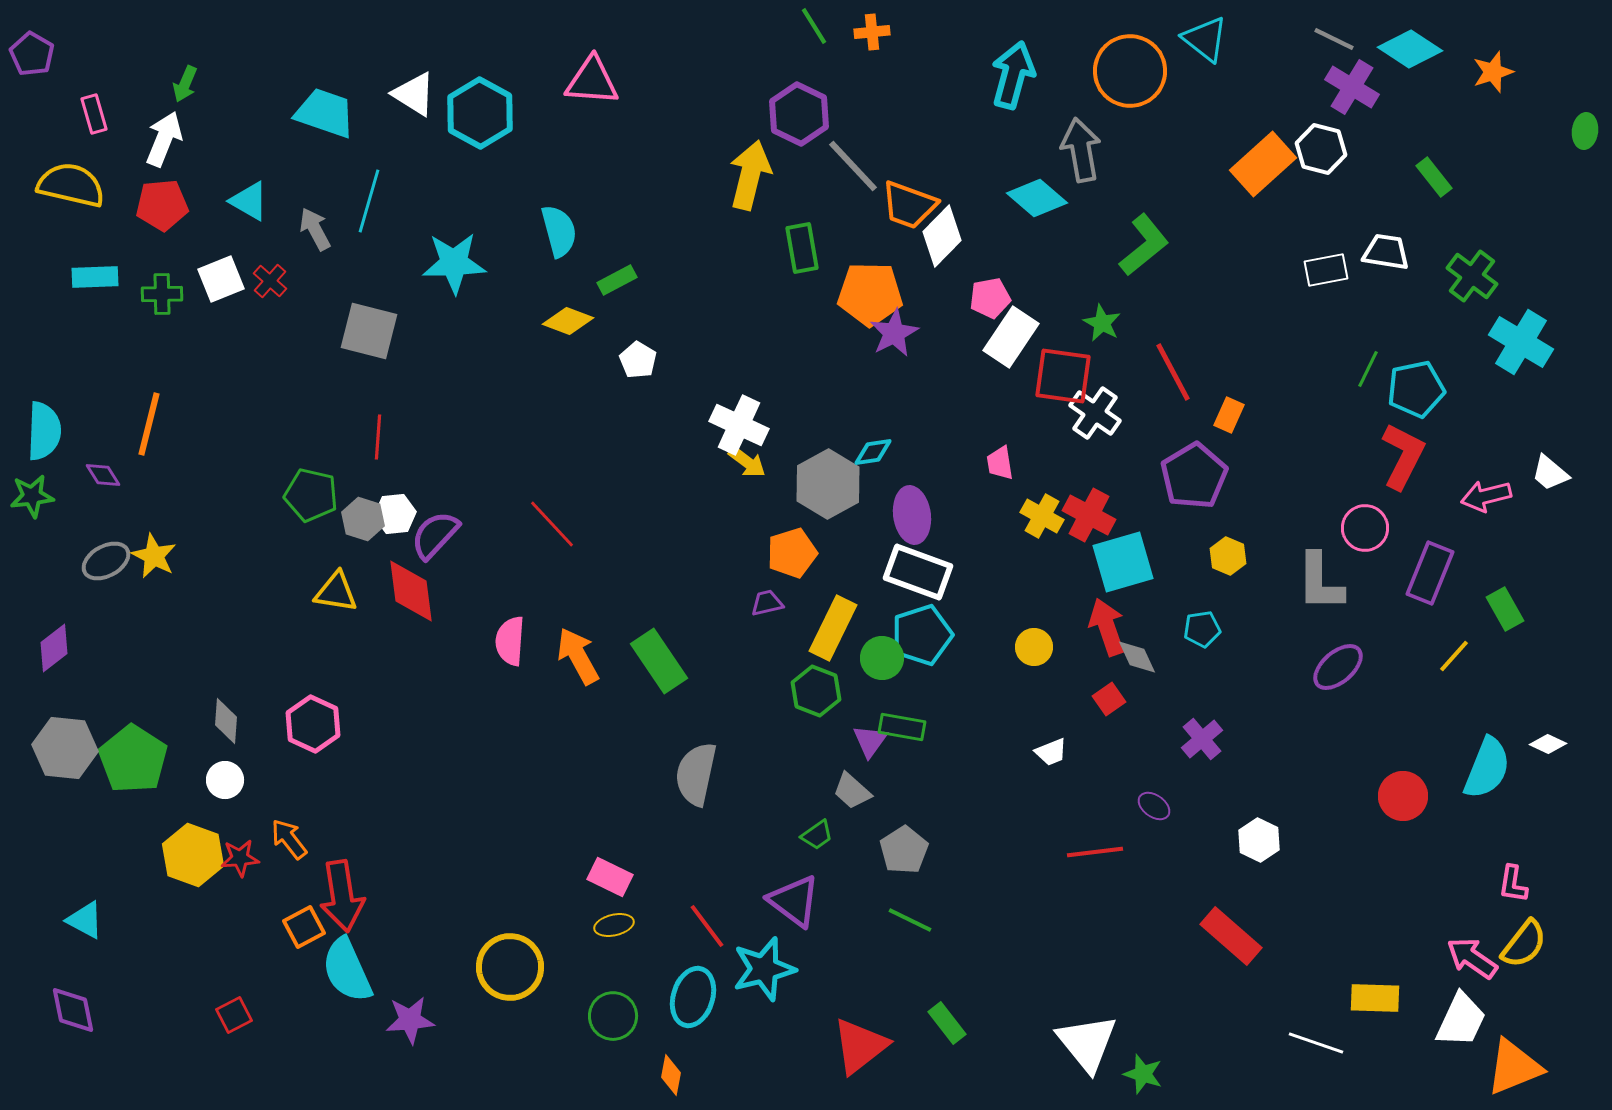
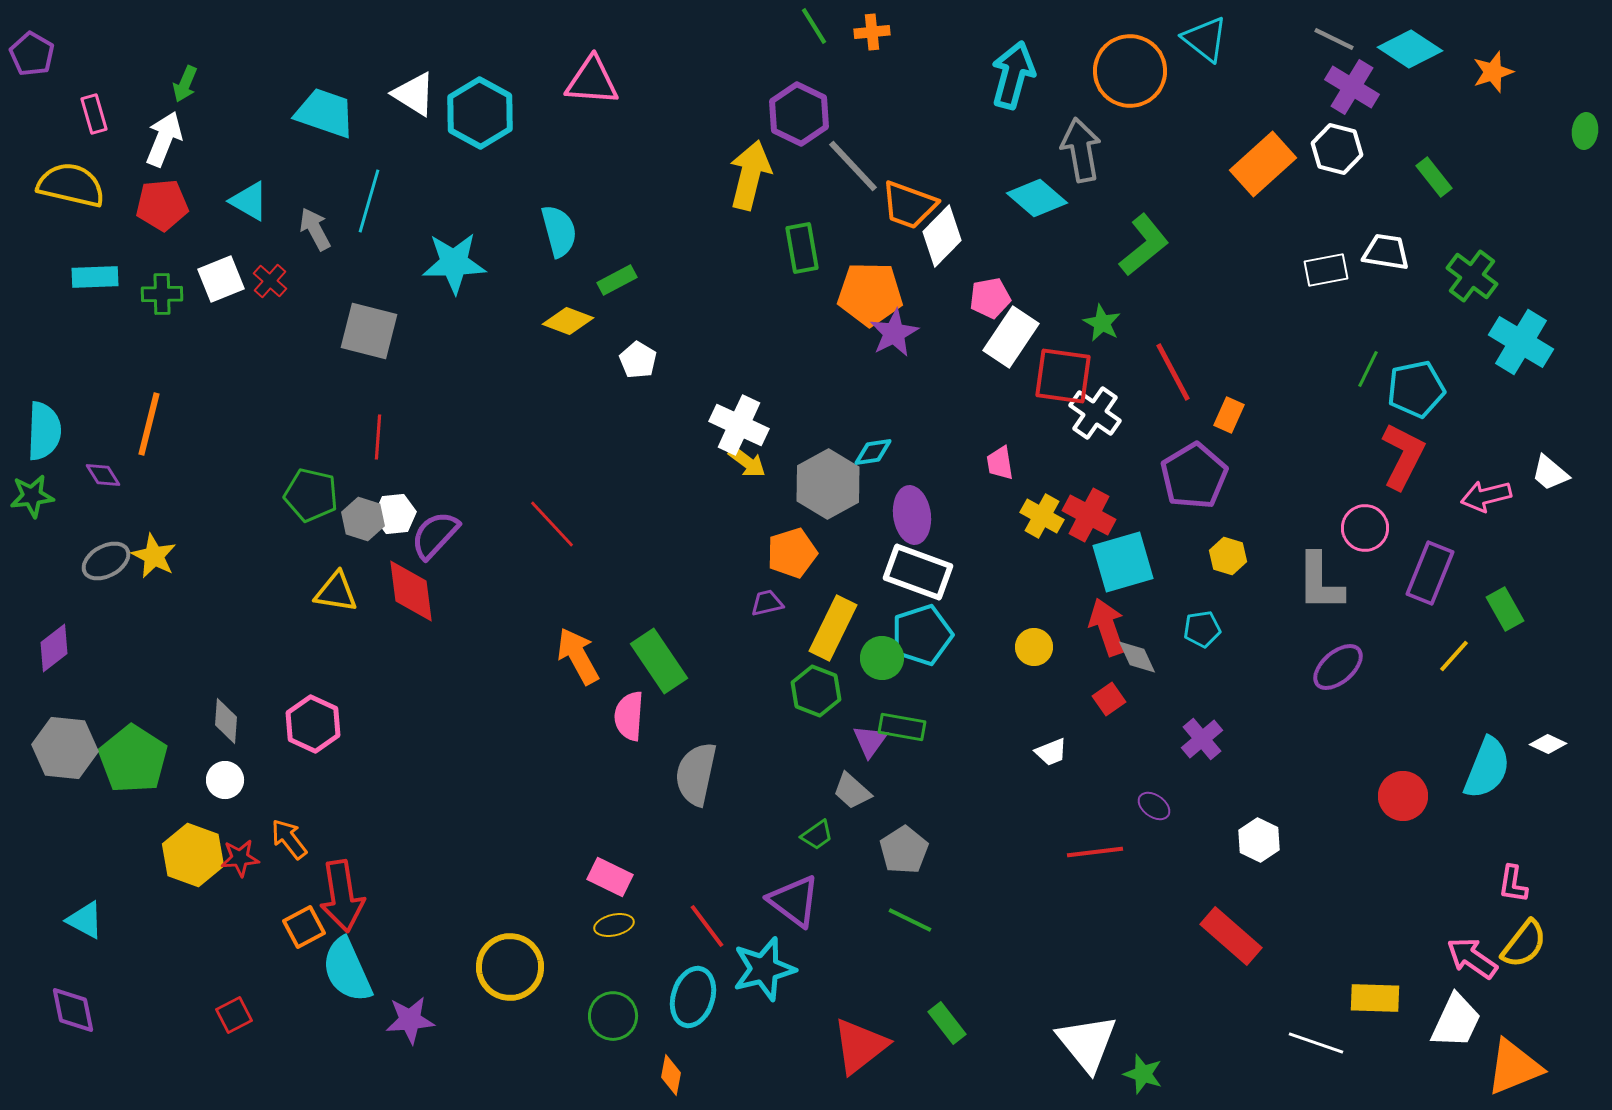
white hexagon at (1321, 149): moved 16 px right
yellow hexagon at (1228, 556): rotated 6 degrees counterclockwise
pink semicircle at (510, 641): moved 119 px right, 75 px down
white trapezoid at (1461, 1020): moved 5 px left, 1 px down
